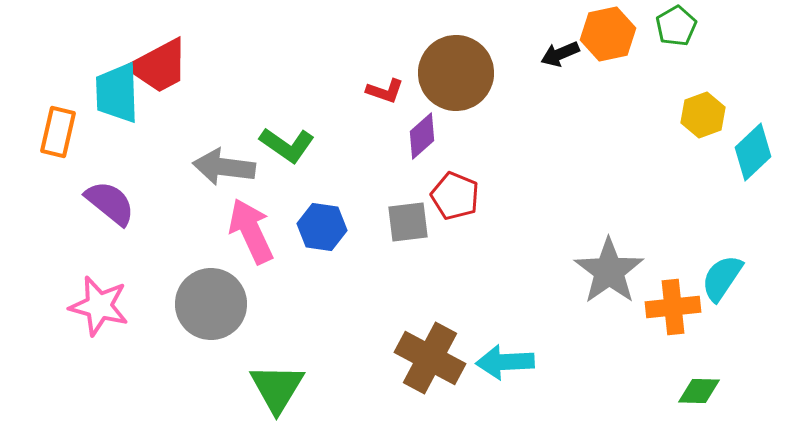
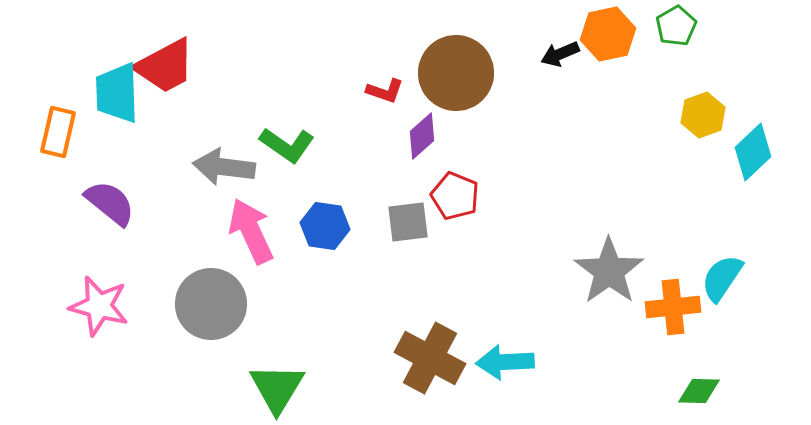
red trapezoid: moved 6 px right
blue hexagon: moved 3 px right, 1 px up
